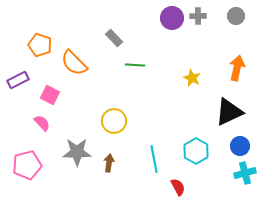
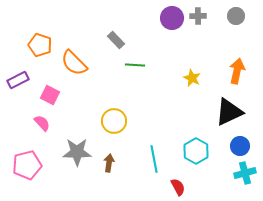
gray rectangle: moved 2 px right, 2 px down
orange arrow: moved 3 px down
